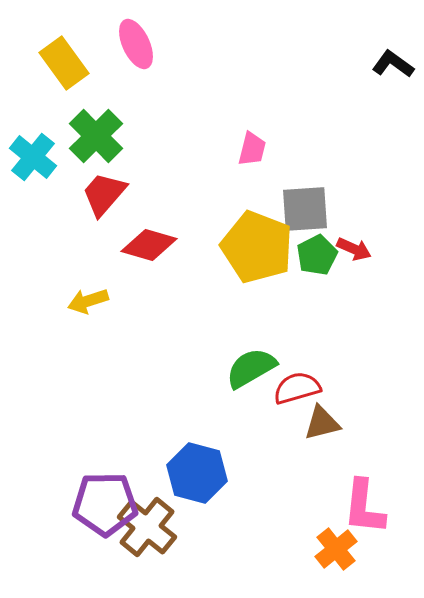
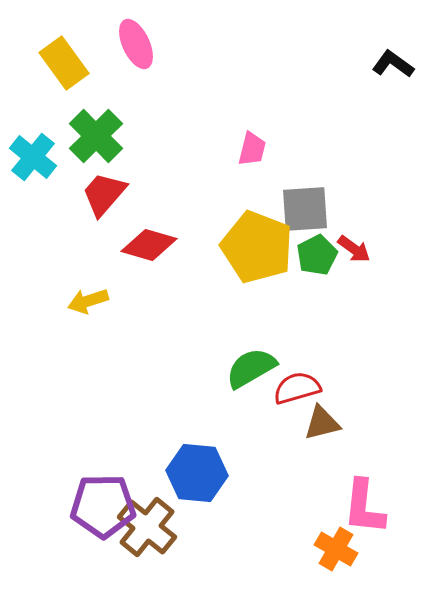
red arrow: rotated 12 degrees clockwise
blue hexagon: rotated 10 degrees counterclockwise
purple pentagon: moved 2 px left, 2 px down
orange cross: rotated 21 degrees counterclockwise
